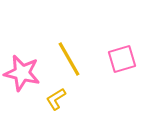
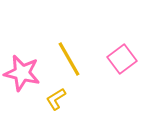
pink square: rotated 20 degrees counterclockwise
